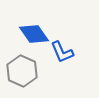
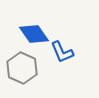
gray hexagon: moved 3 px up
